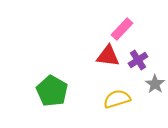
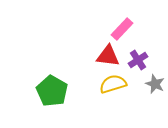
gray star: rotated 12 degrees counterclockwise
yellow semicircle: moved 4 px left, 15 px up
